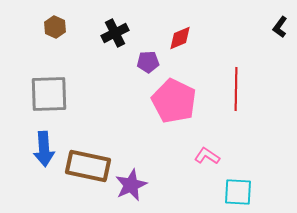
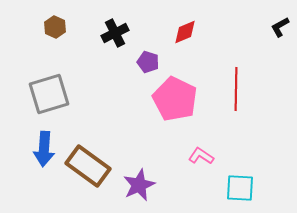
black L-shape: rotated 25 degrees clockwise
red diamond: moved 5 px right, 6 px up
purple pentagon: rotated 20 degrees clockwise
gray square: rotated 15 degrees counterclockwise
pink pentagon: moved 1 px right, 2 px up
blue arrow: rotated 8 degrees clockwise
pink L-shape: moved 6 px left
brown rectangle: rotated 24 degrees clockwise
purple star: moved 8 px right
cyan square: moved 2 px right, 4 px up
